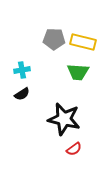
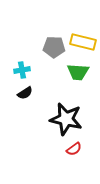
gray pentagon: moved 8 px down
black semicircle: moved 3 px right, 1 px up
black star: moved 2 px right
